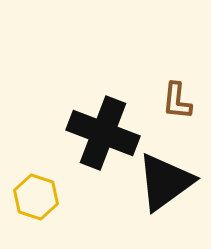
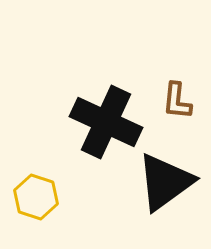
black cross: moved 3 px right, 11 px up; rotated 4 degrees clockwise
